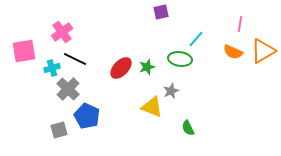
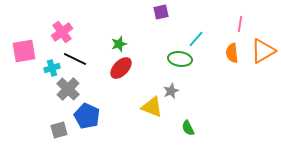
orange semicircle: moved 1 px left, 1 px down; rotated 60 degrees clockwise
green star: moved 28 px left, 23 px up
